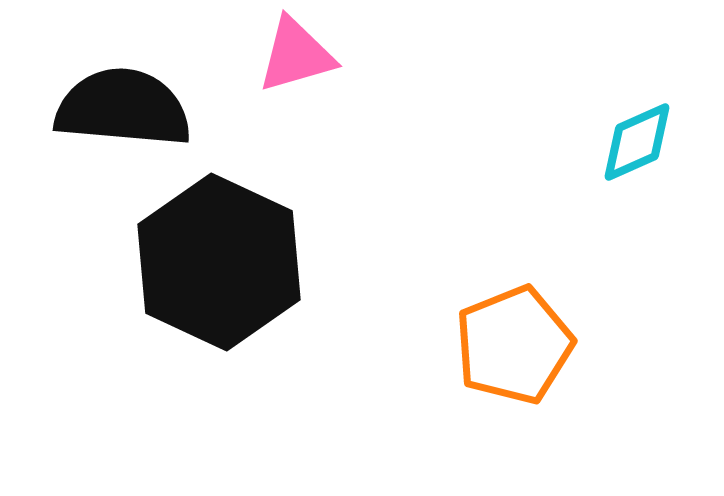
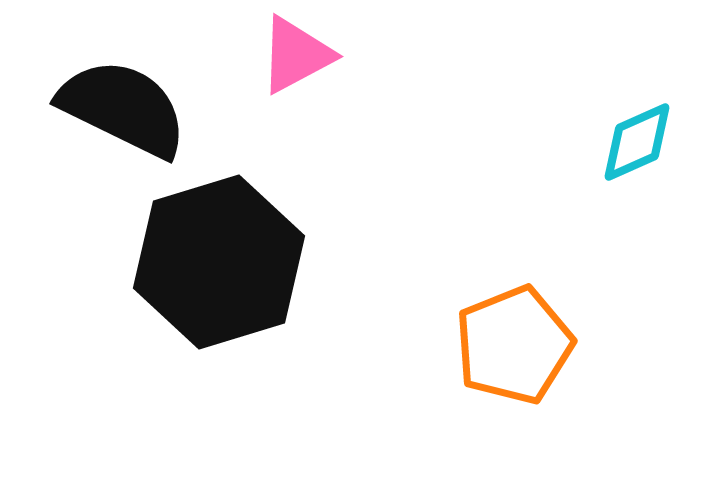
pink triangle: rotated 12 degrees counterclockwise
black semicircle: rotated 21 degrees clockwise
black hexagon: rotated 18 degrees clockwise
